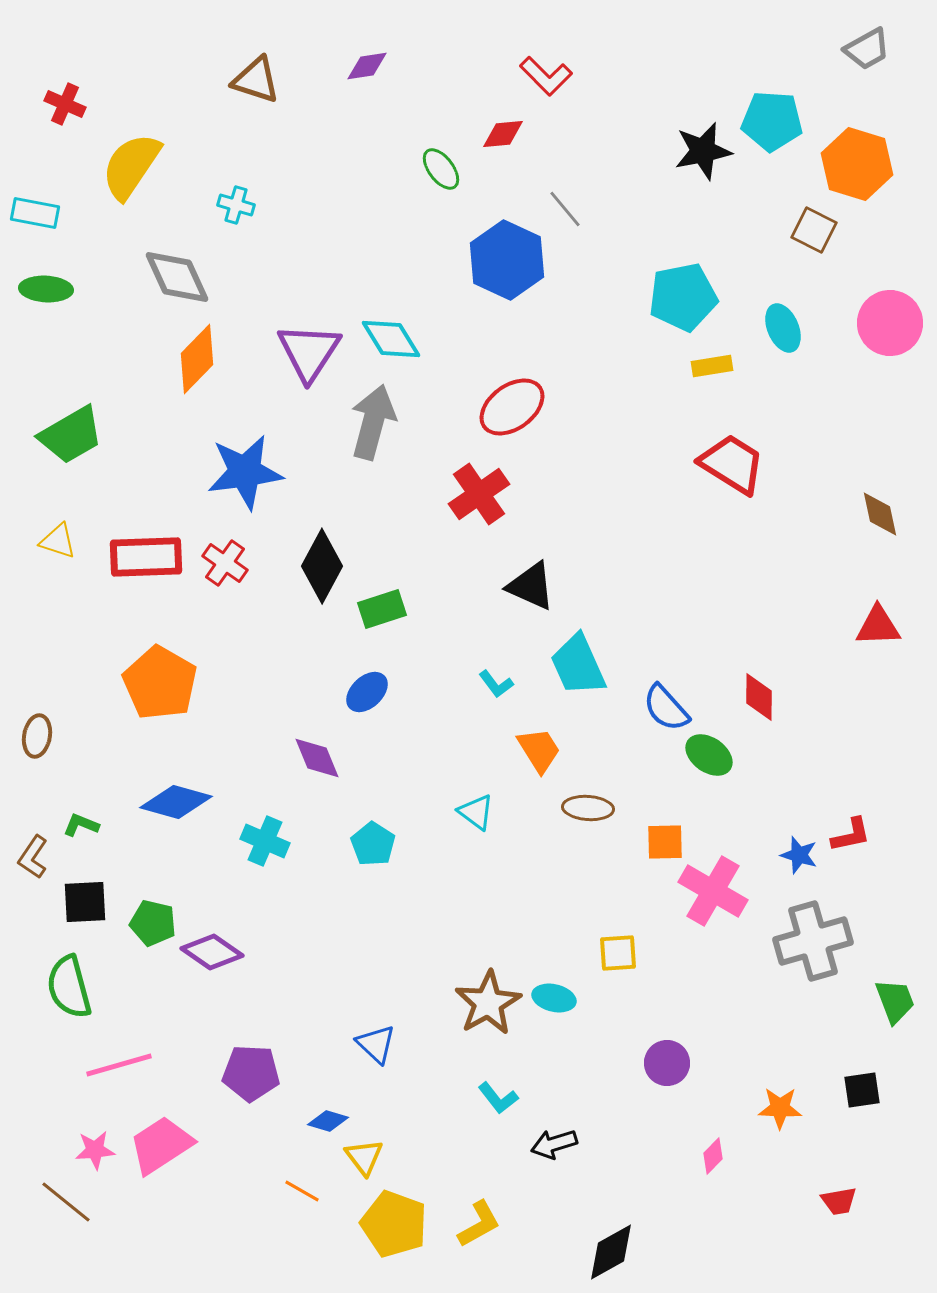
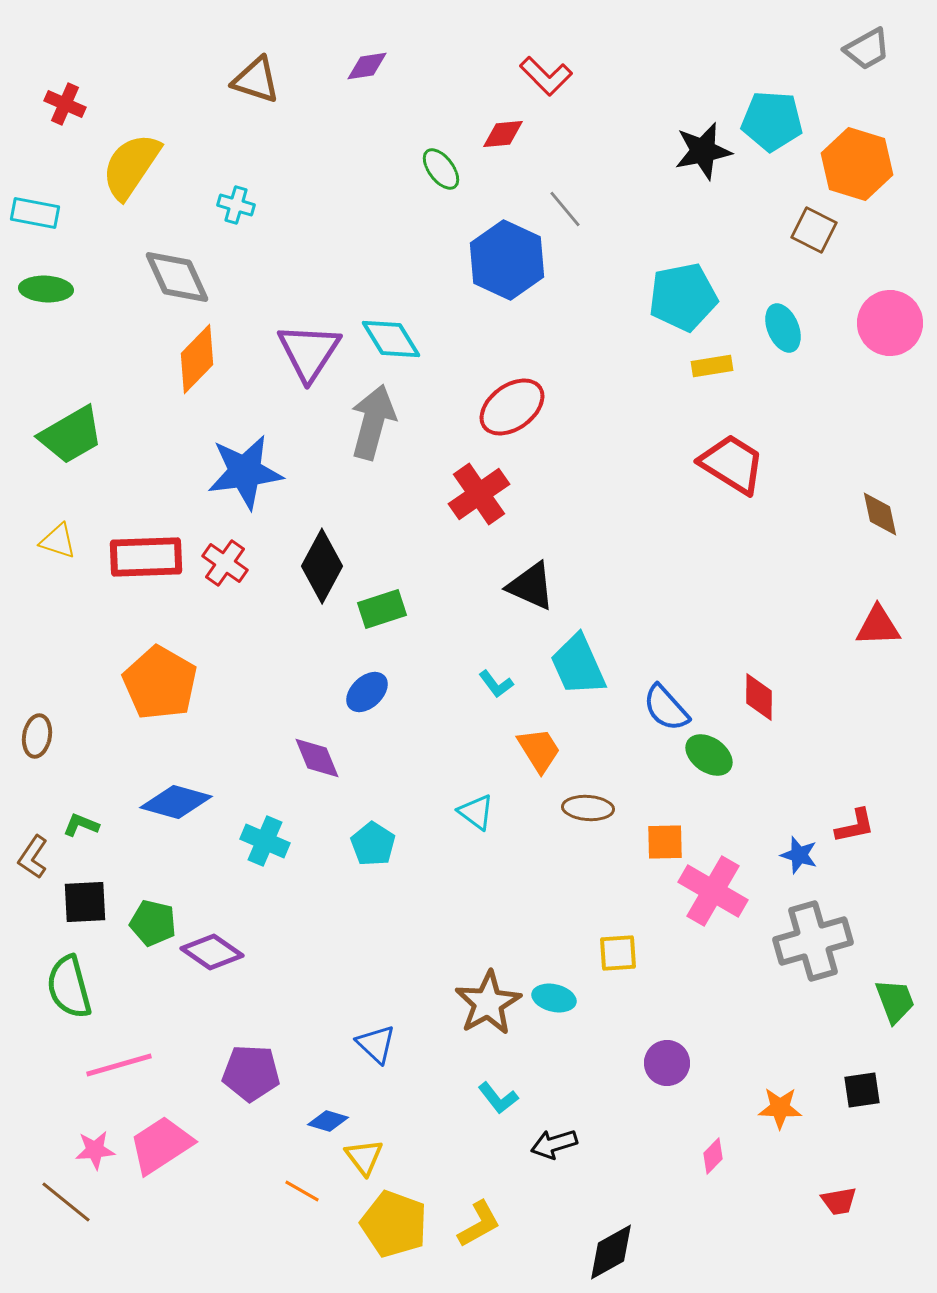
red L-shape at (851, 835): moved 4 px right, 9 px up
